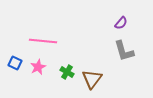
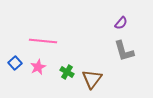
blue square: rotated 24 degrees clockwise
